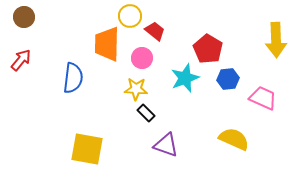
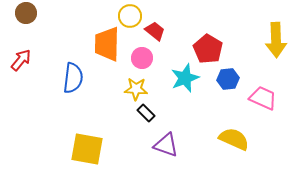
brown circle: moved 2 px right, 4 px up
